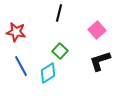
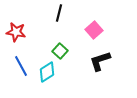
pink square: moved 3 px left
cyan diamond: moved 1 px left, 1 px up
